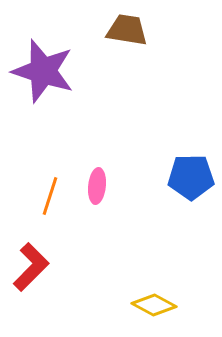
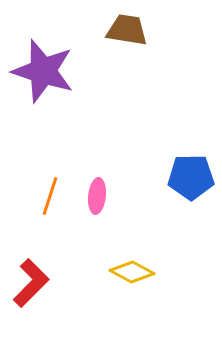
pink ellipse: moved 10 px down
red L-shape: moved 16 px down
yellow diamond: moved 22 px left, 33 px up
